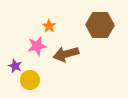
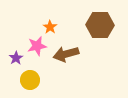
orange star: moved 1 px right, 1 px down
purple star: moved 1 px right, 8 px up; rotated 16 degrees clockwise
